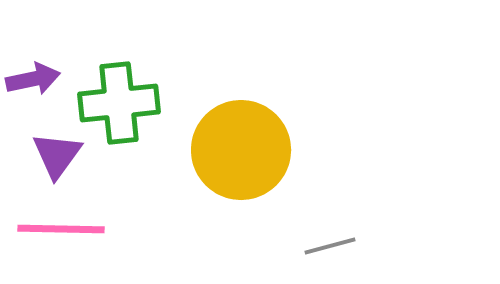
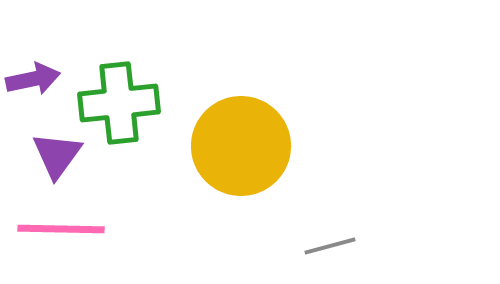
yellow circle: moved 4 px up
